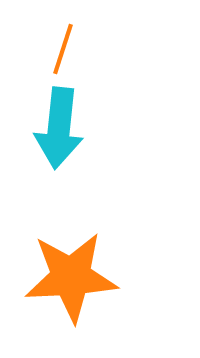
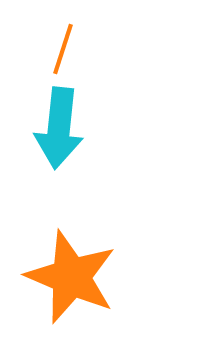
orange star: rotated 26 degrees clockwise
